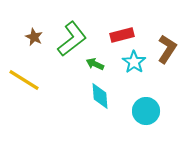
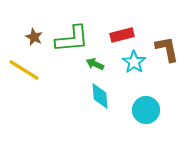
green L-shape: rotated 33 degrees clockwise
brown L-shape: rotated 44 degrees counterclockwise
yellow line: moved 10 px up
cyan circle: moved 1 px up
